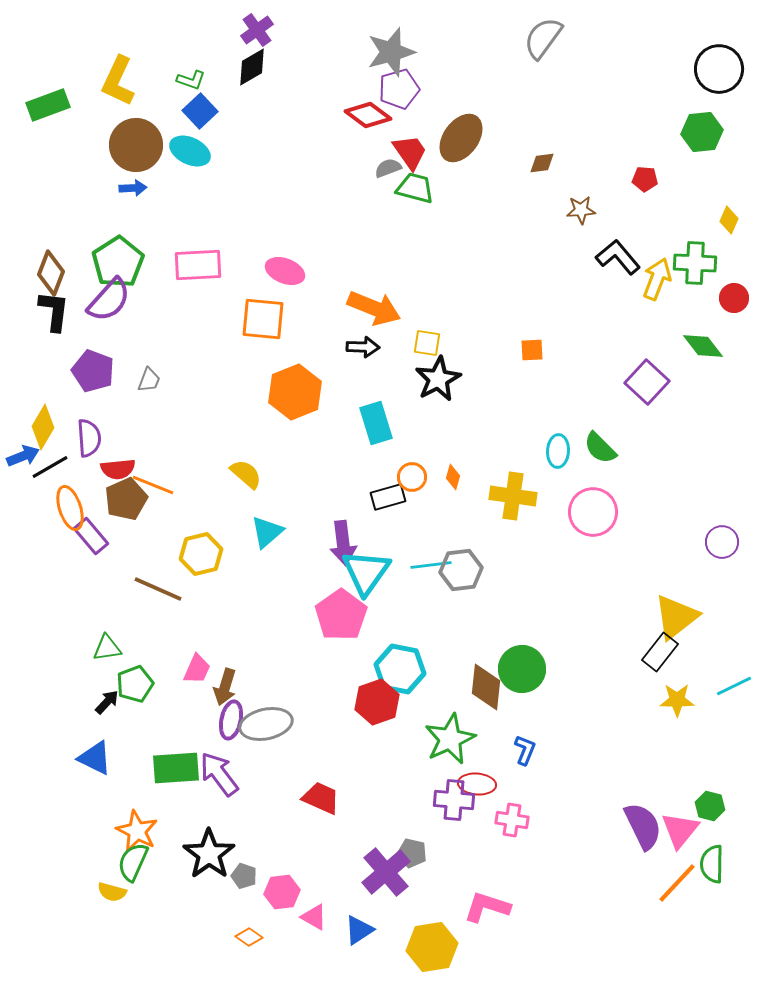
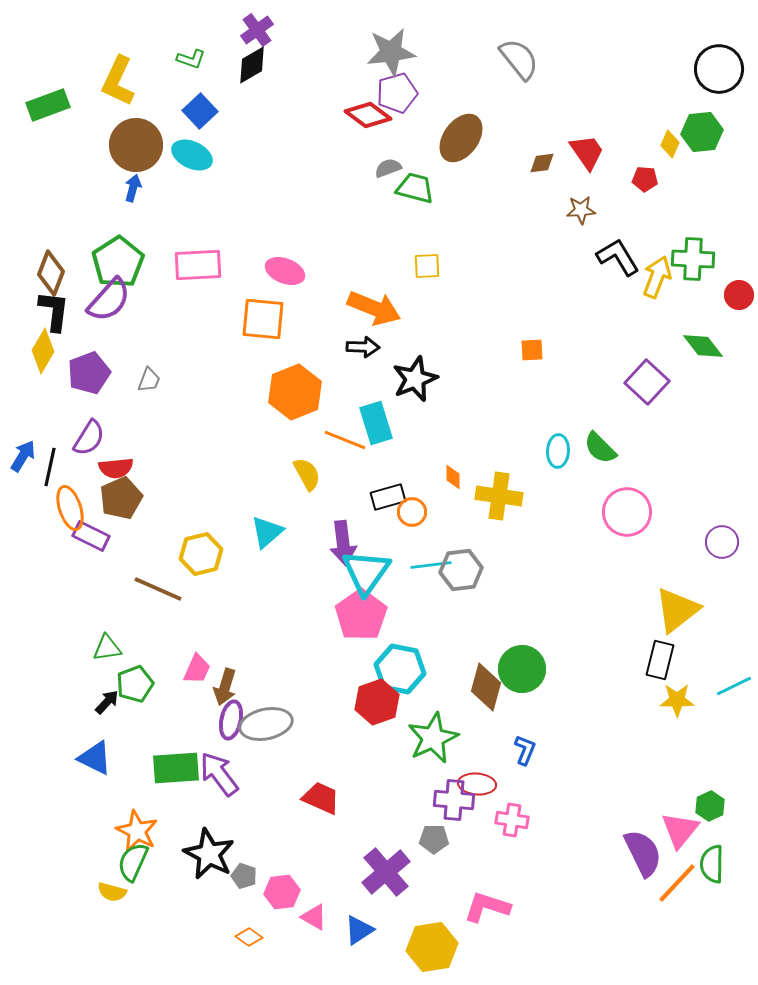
gray semicircle at (543, 38): moved 24 px left, 21 px down; rotated 105 degrees clockwise
gray star at (391, 52): rotated 9 degrees clockwise
black diamond at (252, 67): moved 2 px up
green L-shape at (191, 80): moved 21 px up
purple pentagon at (399, 89): moved 2 px left, 4 px down
cyan ellipse at (190, 151): moved 2 px right, 4 px down
red trapezoid at (410, 152): moved 177 px right
blue arrow at (133, 188): rotated 72 degrees counterclockwise
yellow diamond at (729, 220): moved 59 px left, 76 px up
black L-shape at (618, 257): rotated 9 degrees clockwise
green cross at (695, 263): moved 2 px left, 4 px up
yellow arrow at (657, 279): moved 2 px up
red circle at (734, 298): moved 5 px right, 3 px up
yellow square at (427, 343): moved 77 px up; rotated 12 degrees counterclockwise
purple pentagon at (93, 371): moved 4 px left, 2 px down; rotated 30 degrees clockwise
black star at (438, 379): moved 23 px left; rotated 6 degrees clockwise
yellow diamond at (43, 427): moved 76 px up
purple semicircle at (89, 438): rotated 36 degrees clockwise
blue arrow at (23, 456): rotated 36 degrees counterclockwise
black line at (50, 467): rotated 48 degrees counterclockwise
red semicircle at (118, 469): moved 2 px left, 1 px up
yellow semicircle at (246, 474): moved 61 px right; rotated 20 degrees clockwise
orange circle at (412, 477): moved 35 px down
orange diamond at (453, 477): rotated 15 degrees counterclockwise
orange line at (153, 485): moved 192 px right, 45 px up
yellow cross at (513, 496): moved 14 px left
brown pentagon at (126, 499): moved 5 px left, 1 px up
pink circle at (593, 512): moved 34 px right
purple rectangle at (91, 536): rotated 24 degrees counterclockwise
pink pentagon at (341, 615): moved 20 px right
yellow triangle at (676, 617): moved 1 px right, 7 px up
black rectangle at (660, 652): moved 8 px down; rotated 24 degrees counterclockwise
brown diamond at (486, 687): rotated 9 degrees clockwise
green star at (450, 739): moved 17 px left, 1 px up
green hexagon at (710, 806): rotated 20 degrees clockwise
purple semicircle at (643, 826): moved 27 px down
gray pentagon at (412, 853): moved 22 px right, 14 px up; rotated 12 degrees counterclockwise
black star at (209, 854): rotated 9 degrees counterclockwise
